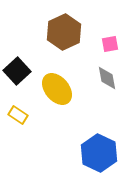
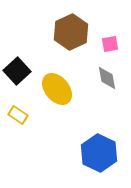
brown hexagon: moved 7 px right
